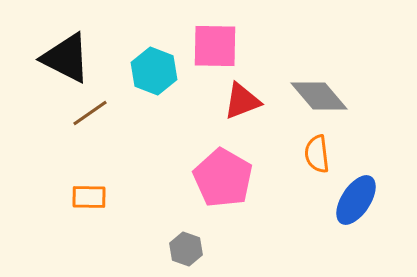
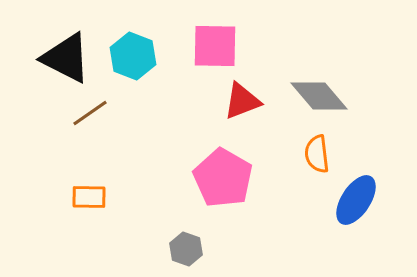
cyan hexagon: moved 21 px left, 15 px up
